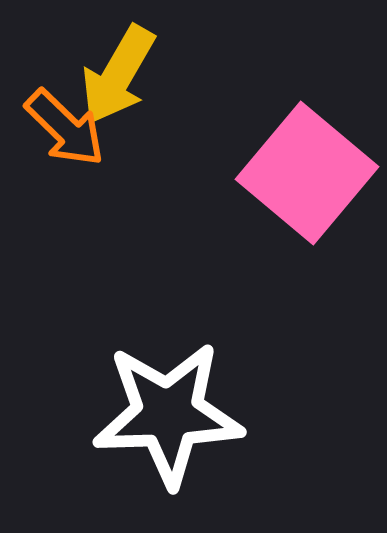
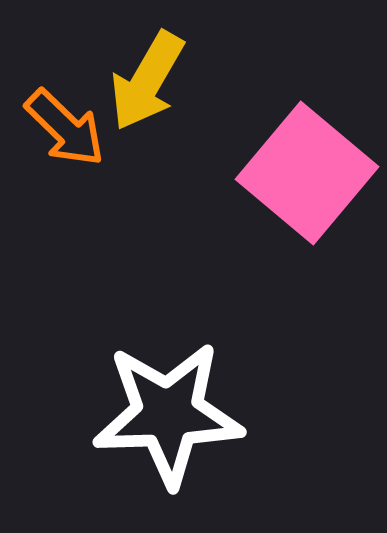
yellow arrow: moved 29 px right, 6 px down
